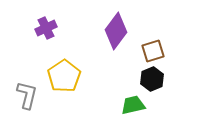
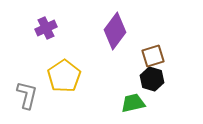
purple diamond: moved 1 px left
brown square: moved 5 px down
black hexagon: rotated 20 degrees counterclockwise
green trapezoid: moved 2 px up
